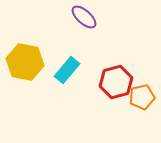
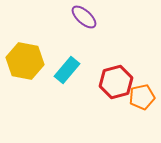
yellow hexagon: moved 1 px up
